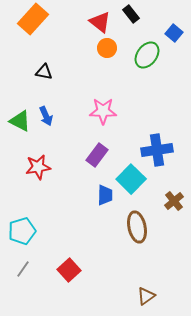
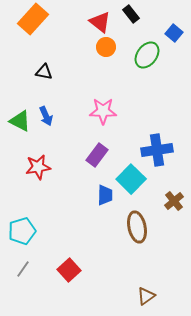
orange circle: moved 1 px left, 1 px up
